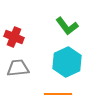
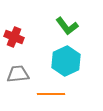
cyan hexagon: moved 1 px left, 1 px up
gray trapezoid: moved 6 px down
orange line: moved 7 px left
